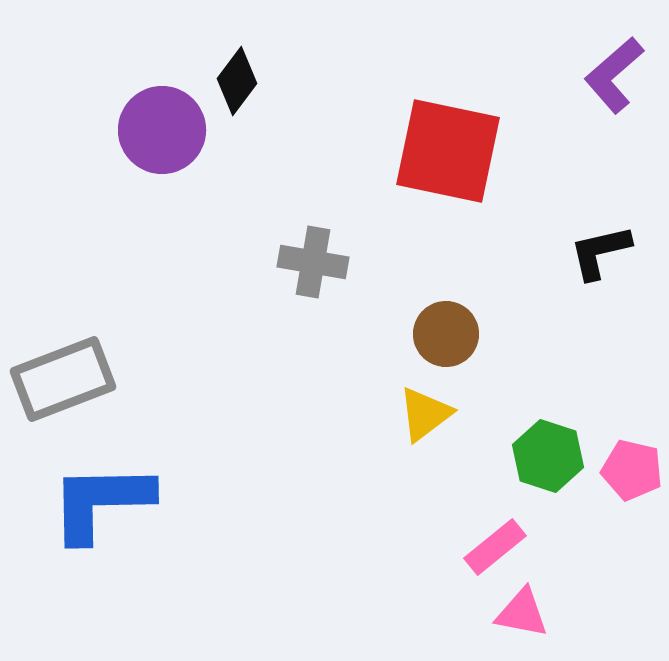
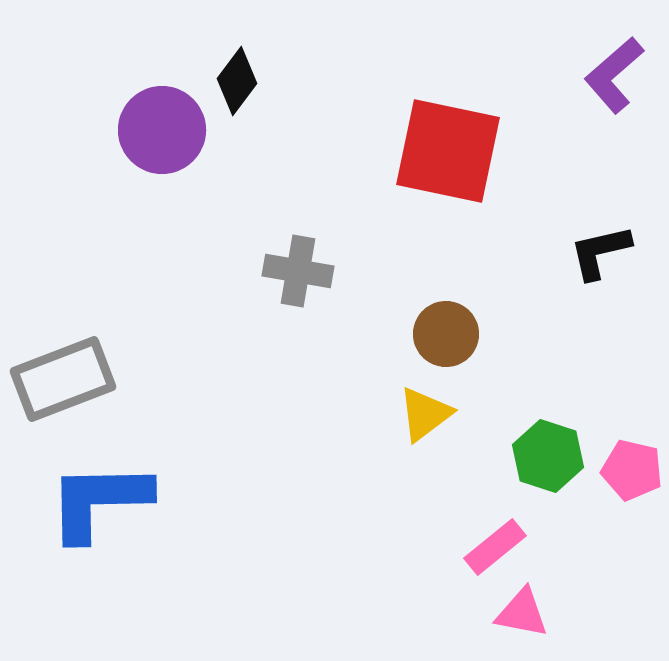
gray cross: moved 15 px left, 9 px down
blue L-shape: moved 2 px left, 1 px up
